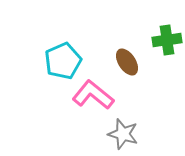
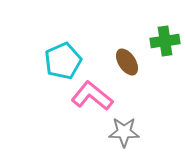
green cross: moved 2 px left, 1 px down
pink L-shape: moved 1 px left, 1 px down
gray star: moved 1 px right, 2 px up; rotated 16 degrees counterclockwise
